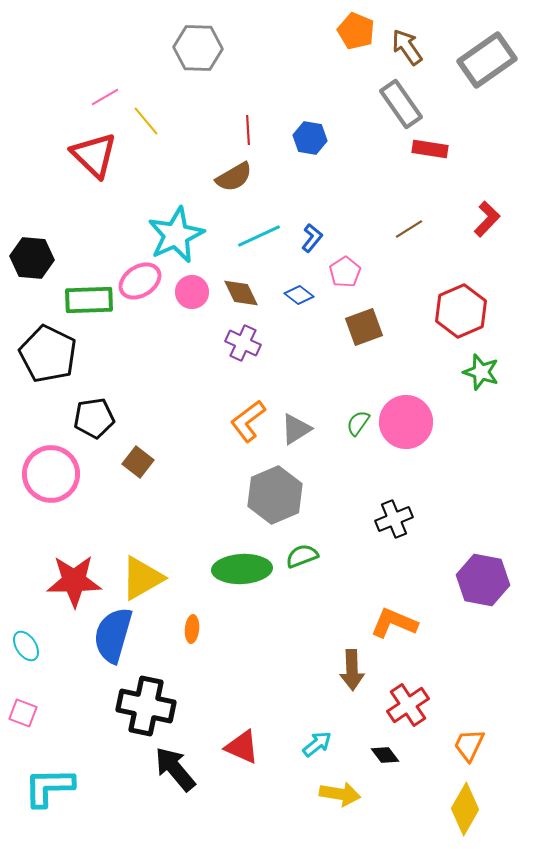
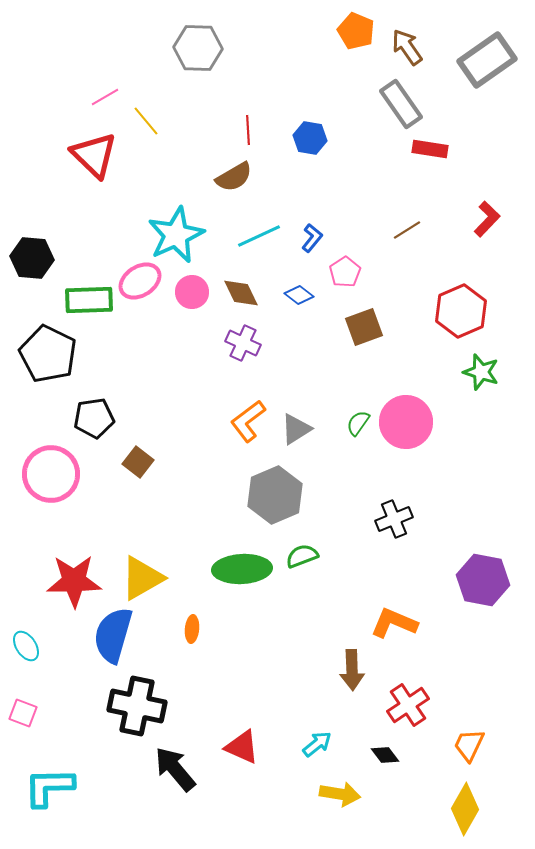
brown line at (409, 229): moved 2 px left, 1 px down
black cross at (146, 706): moved 9 px left
